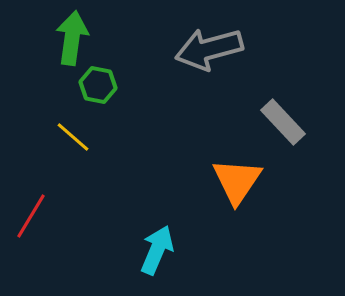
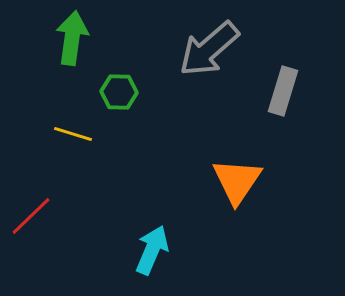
gray arrow: rotated 26 degrees counterclockwise
green hexagon: moved 21 px right, 7 px down; rotated 9 degrees counterclockwise
gray rectangle: moved 31 px up; rotated 60 degrees clockwise
yellow line: moved 3 px up; rotated 24 degrees counterclockwise
red line: rotated 15 degrees clockwise
cyan arrow: moved 5 px left
